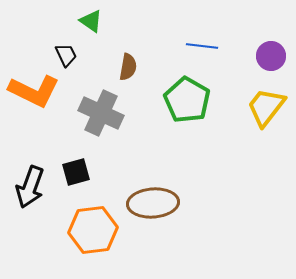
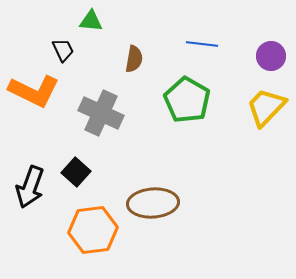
green triangle: rotated 30 degrees counterclockwise
blue line: moved 2 px up
black trapezoid: moved 3 px left, 5 px up
brown semicircle: moved 6 px right, 8 px up
yellow trapezoid: rotated 6 degrees clockwise
black square: rotated 32 degrees counterclockwise
